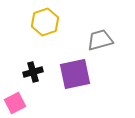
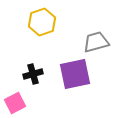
yellow hexagon: moved 3 px left
gray trapezoid: moved 4 px left, 2 px down
black cross: moved 2 px down
